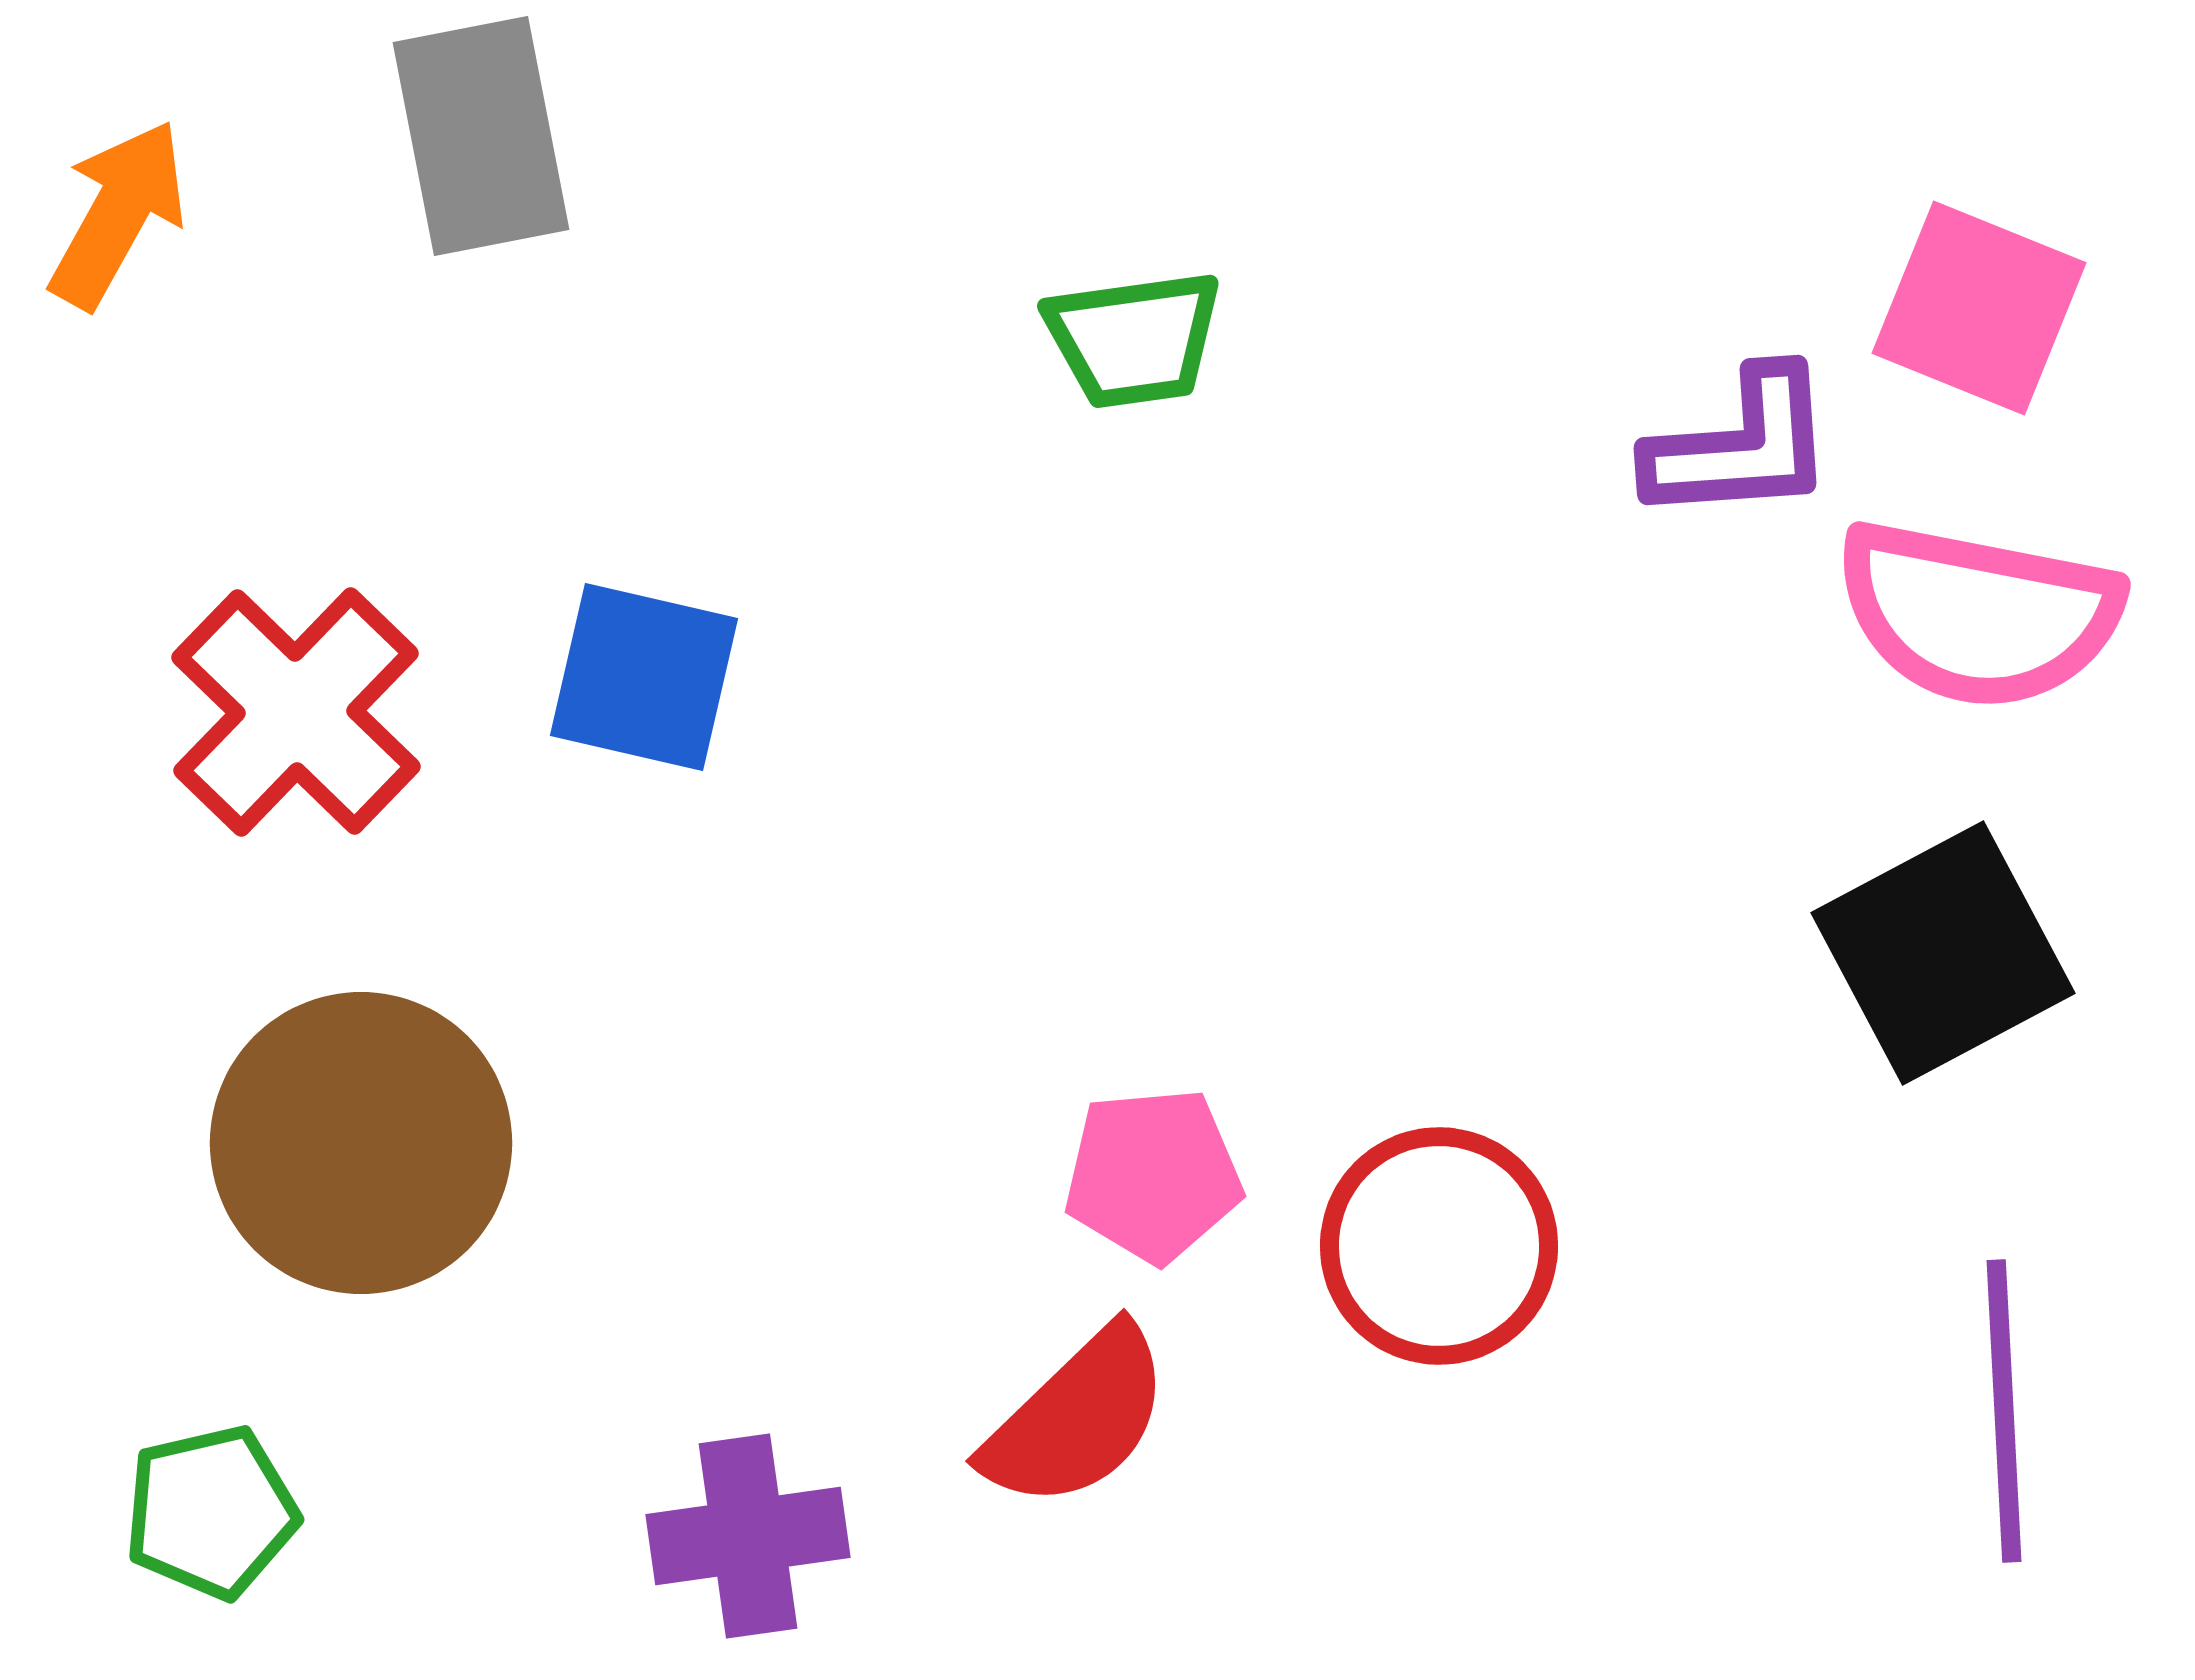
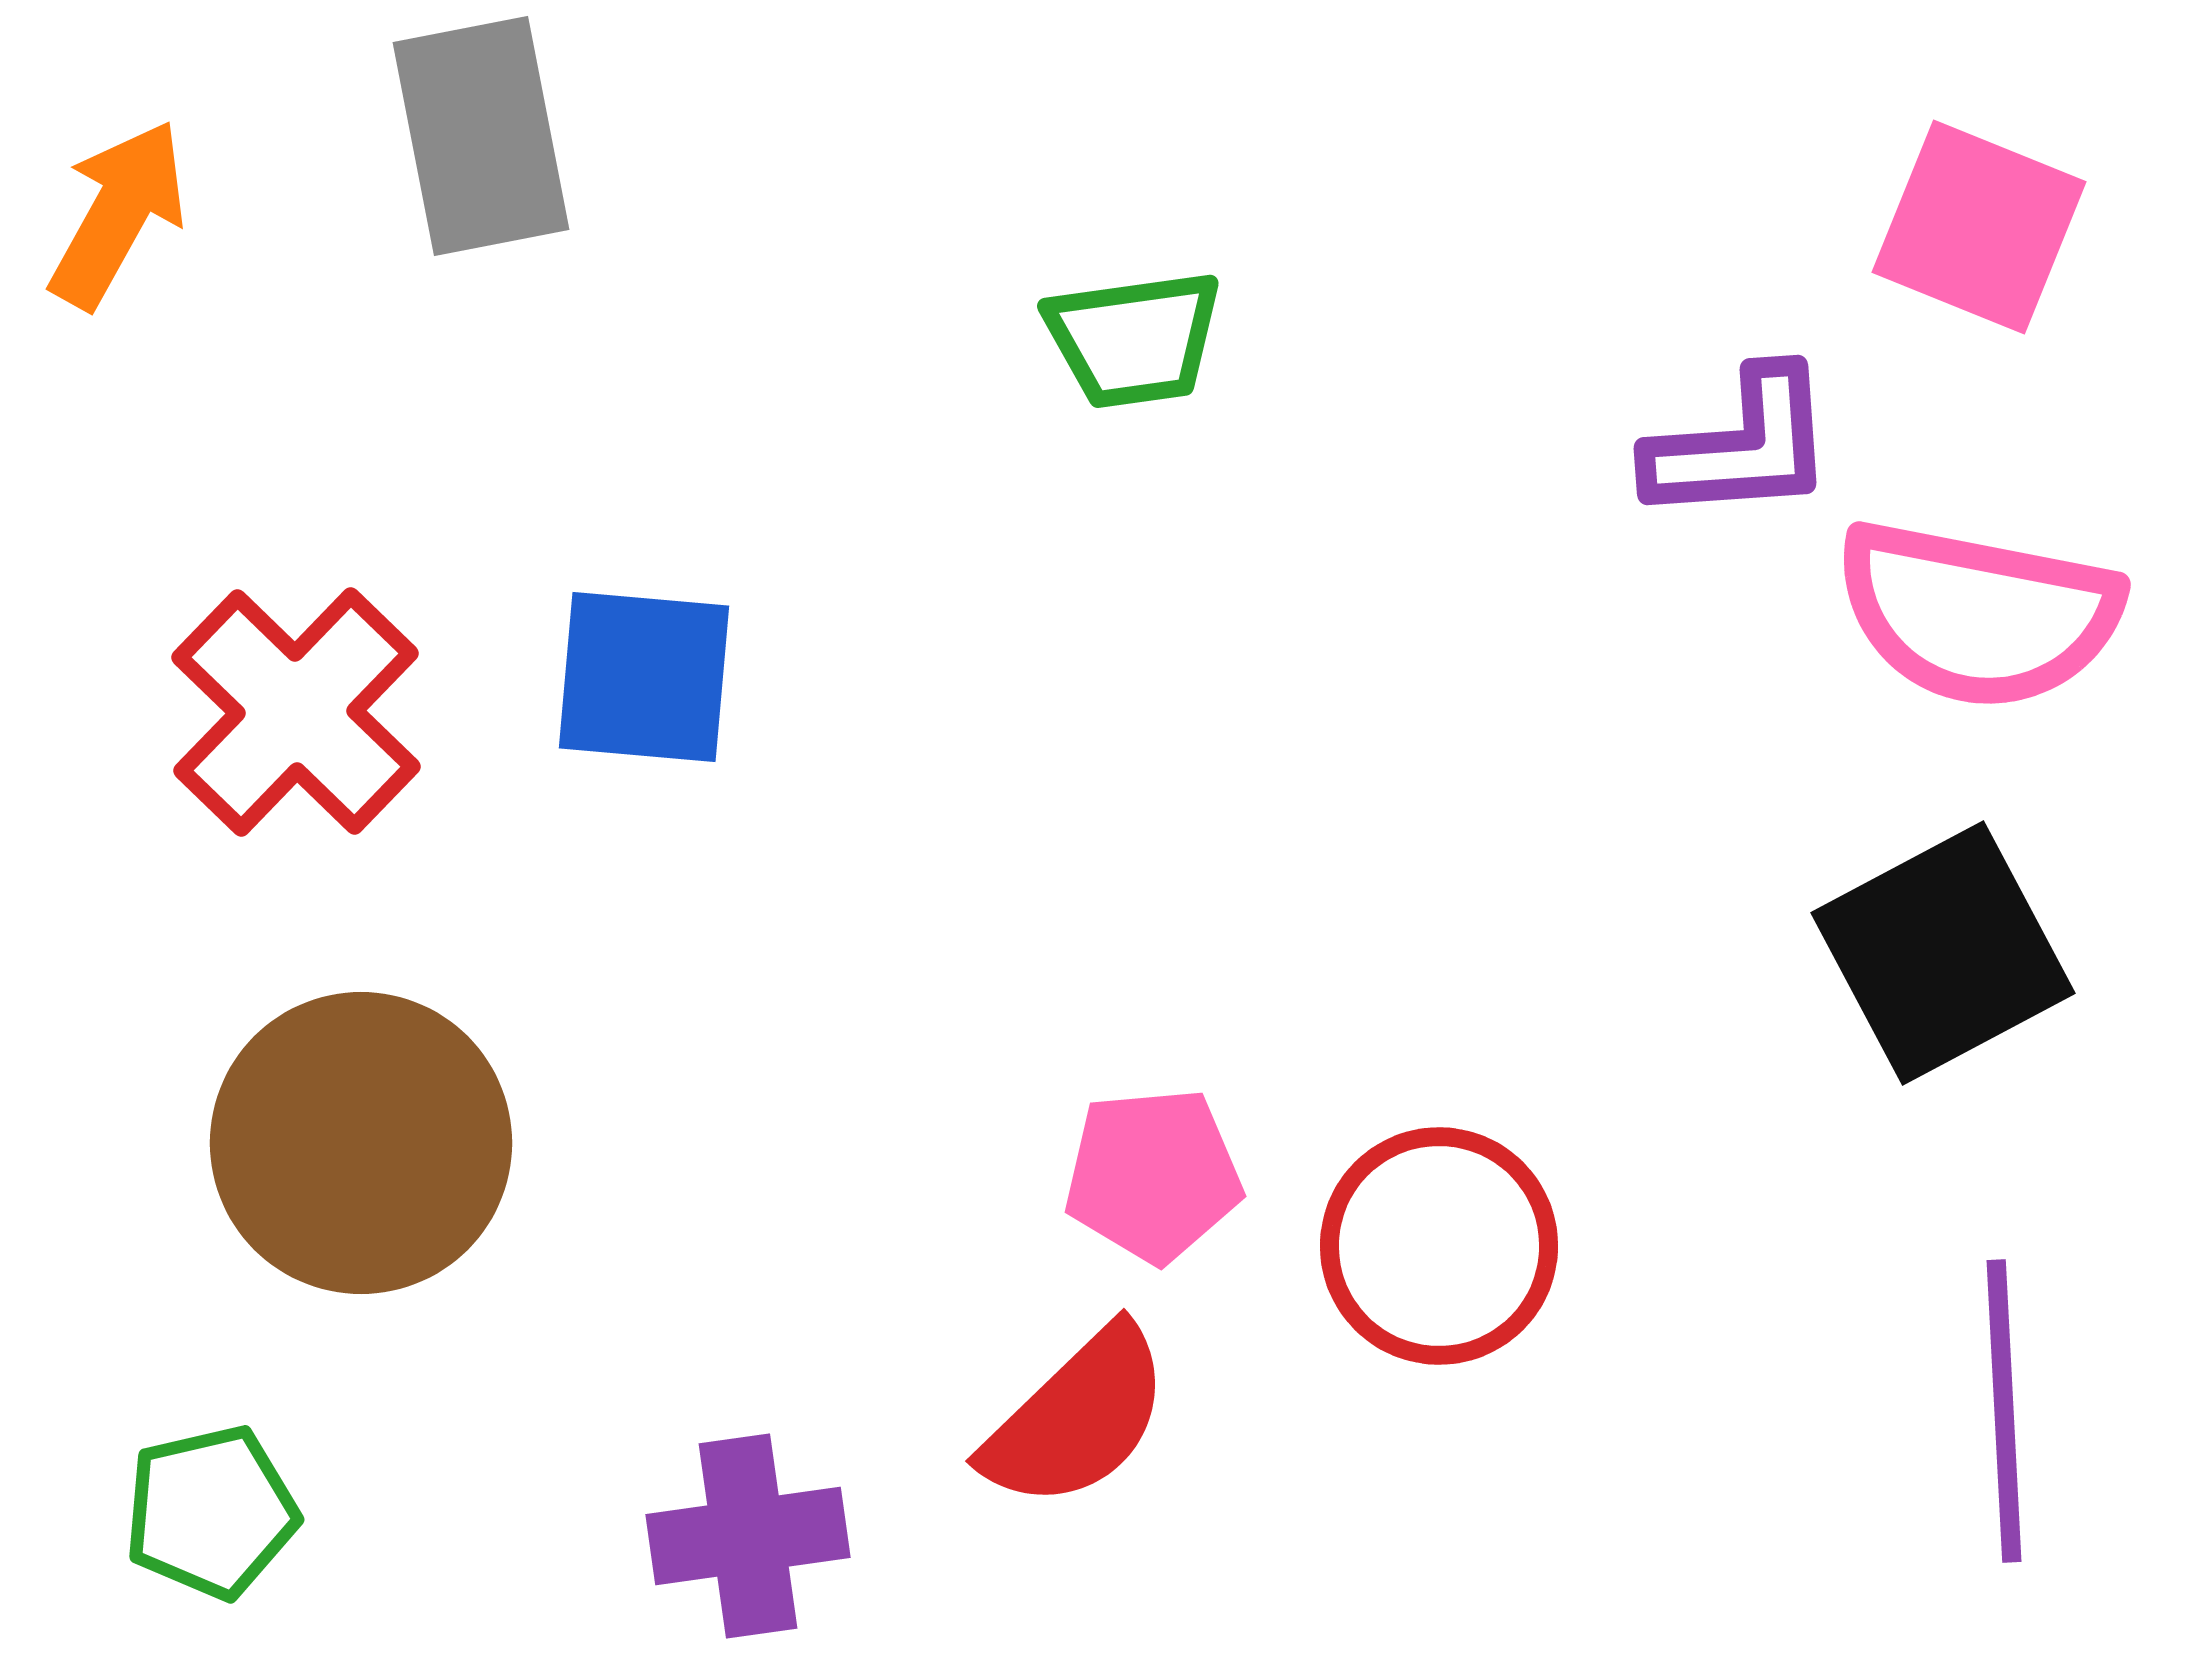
pink square: moved 81 px up
blue square: rotated 8 degrees counterclockwise
